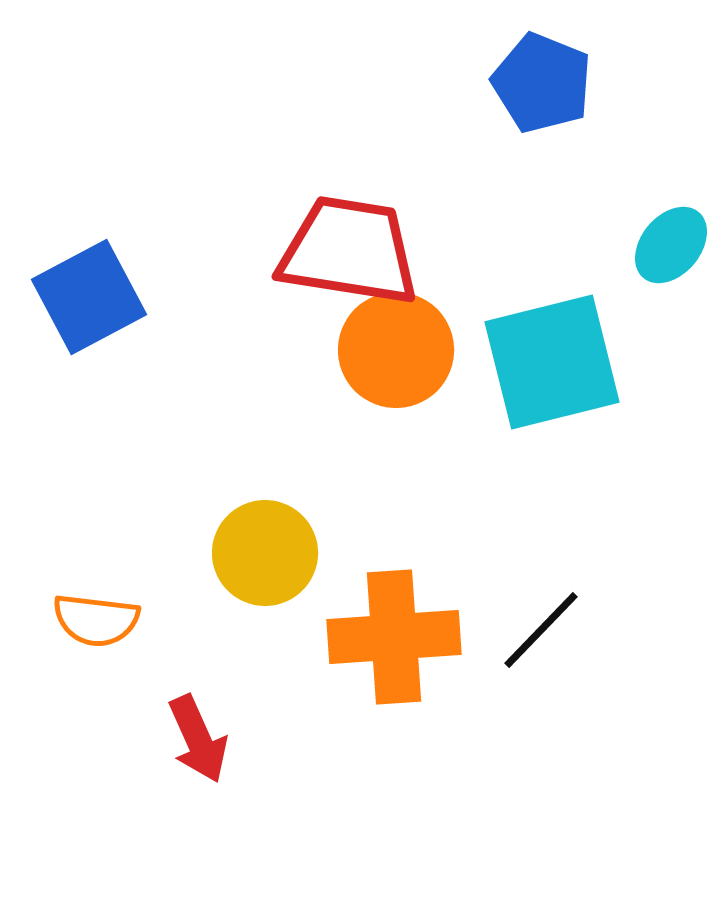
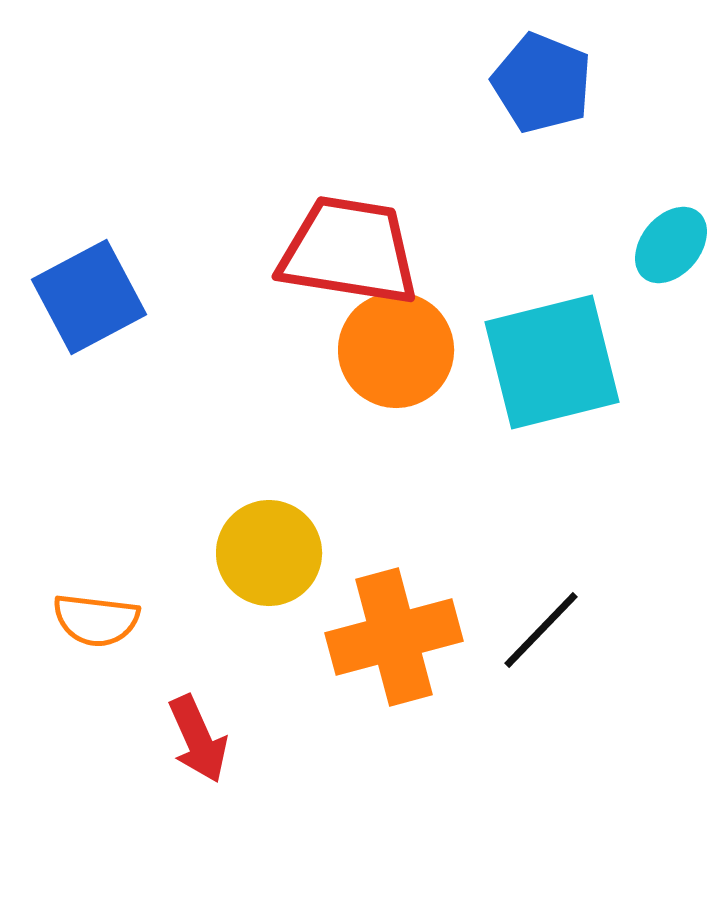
yellow circle: moved 4 px right
orange cross: rotated 11 degrees counterclockwise
